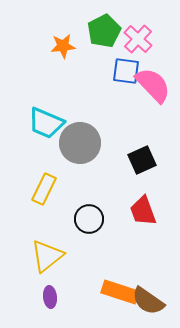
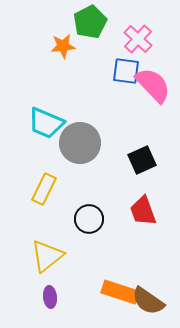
green pentagon: moved 14 px left, 9 px up
